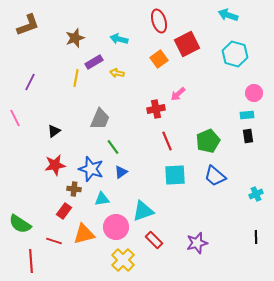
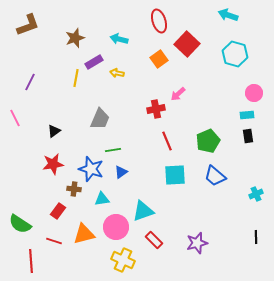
red square at (187, 44): rotated 20 degrees counterclockwise
green line at (113, 147): moved 3 px down; rotated 63 degrees counterclockwise
red star at (55, 165): moved 2 px left, 1 px up
red rectangle at (64, 211): moved 6 px left
yellow cross at (123, 260): rotated 20 degrees counterclockwise
